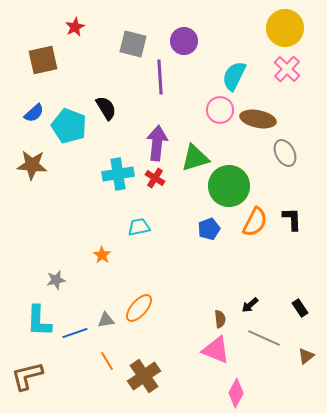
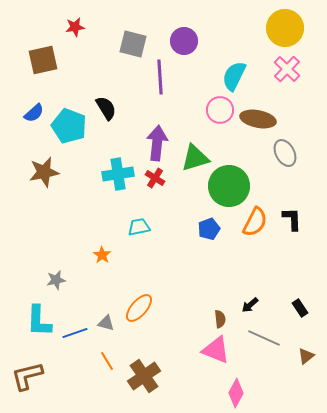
red star: rotated 18 degrees clockwise
brown star: moved 12 px right, 7 px down; rotated 16 degrees counterclockwise
gray triangle: moved 3 px down; rotated 24 degrees clockwise
